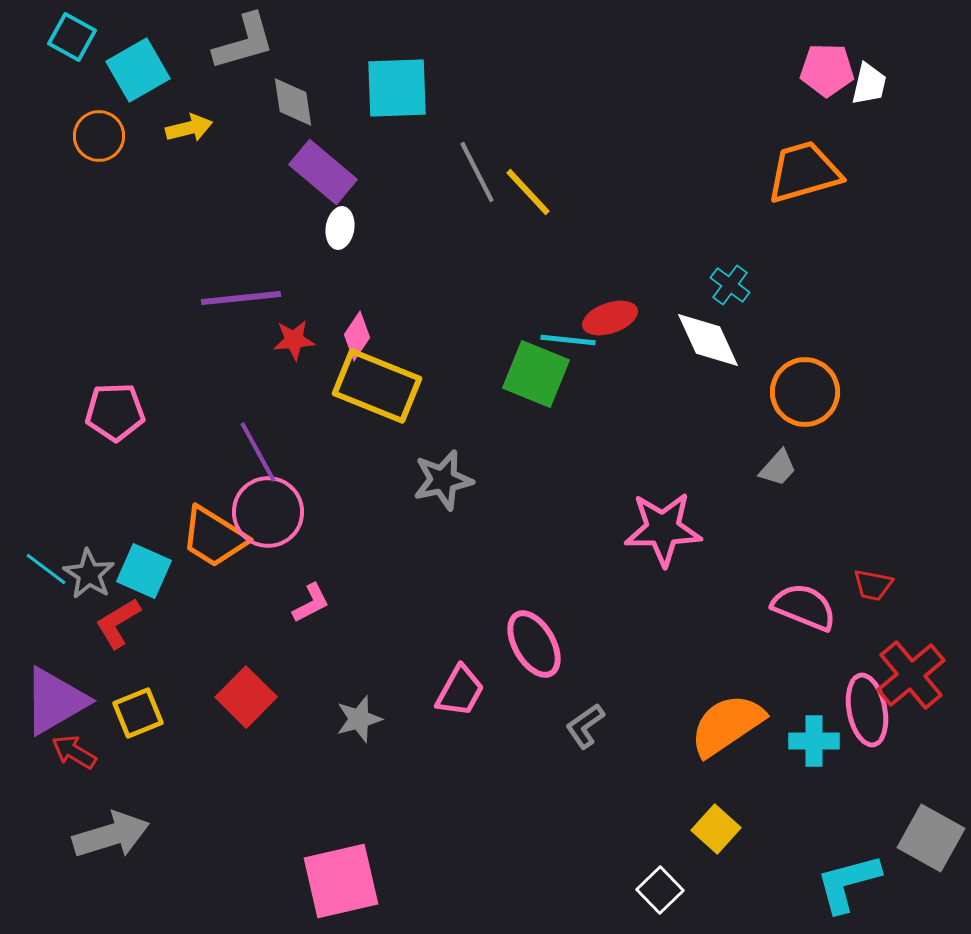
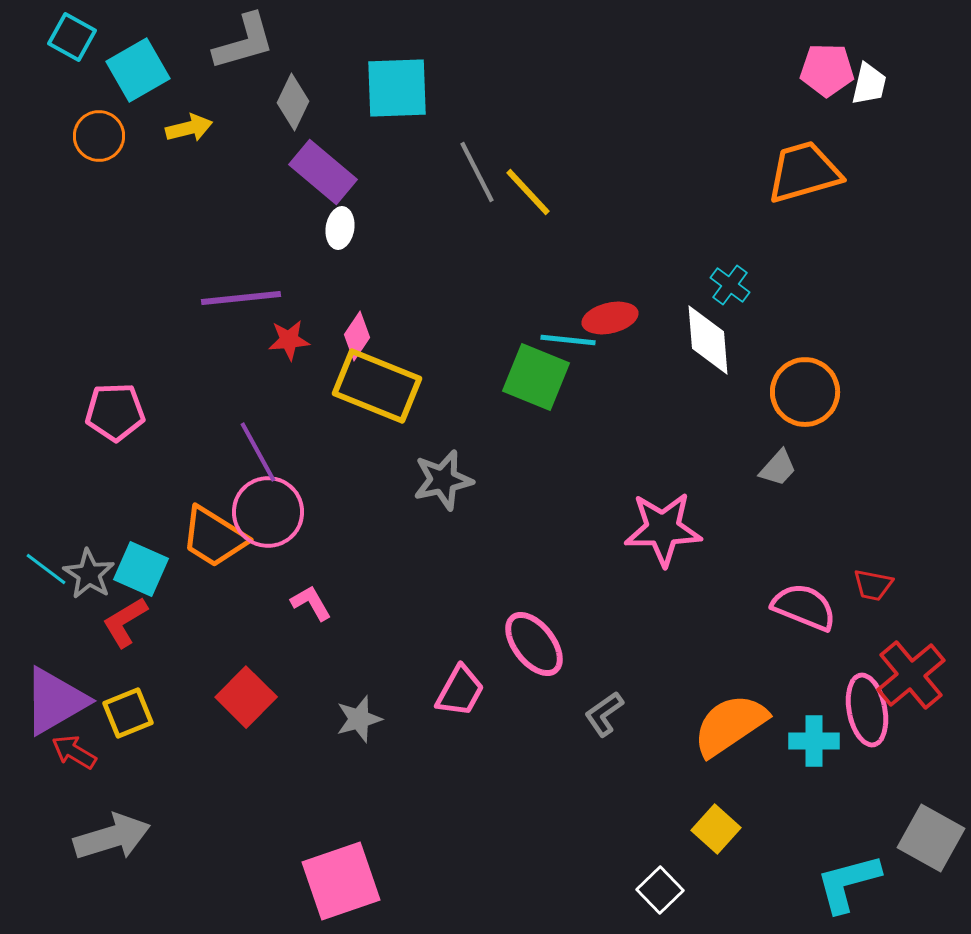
gray diamond at (293, 102): rotated 34 degrees clockwise
red ellipse at (610, 318): rotated 6 degrees clockwise
red star at (294, 340): moved 5 px left
white diamond at (708, 340): rotated 20 degrees clockwise
green square at (536, 374): moved 3 px down
cyan square at (144, 571): moved 3 px left, 2 px up
pink L-shape at (311, 603): rotated 93 degrees counterclockwise
red L-shape at (118, 623): moved 7 px right, 1 px up
pink ellipse at (534, 644): rotated 8 degrees counterclockwise
yellow square at (138, 713): moved 10 px left
orange semicircle at (727, 725): moved 3 px right
gray L-shape at (585, 726): moved 19 px right, 12 px up
gray arrow at (111, 835): moved 1 px right, 2 px down
pink square at (341, 881): rotated 6 degrees counterclockwise
